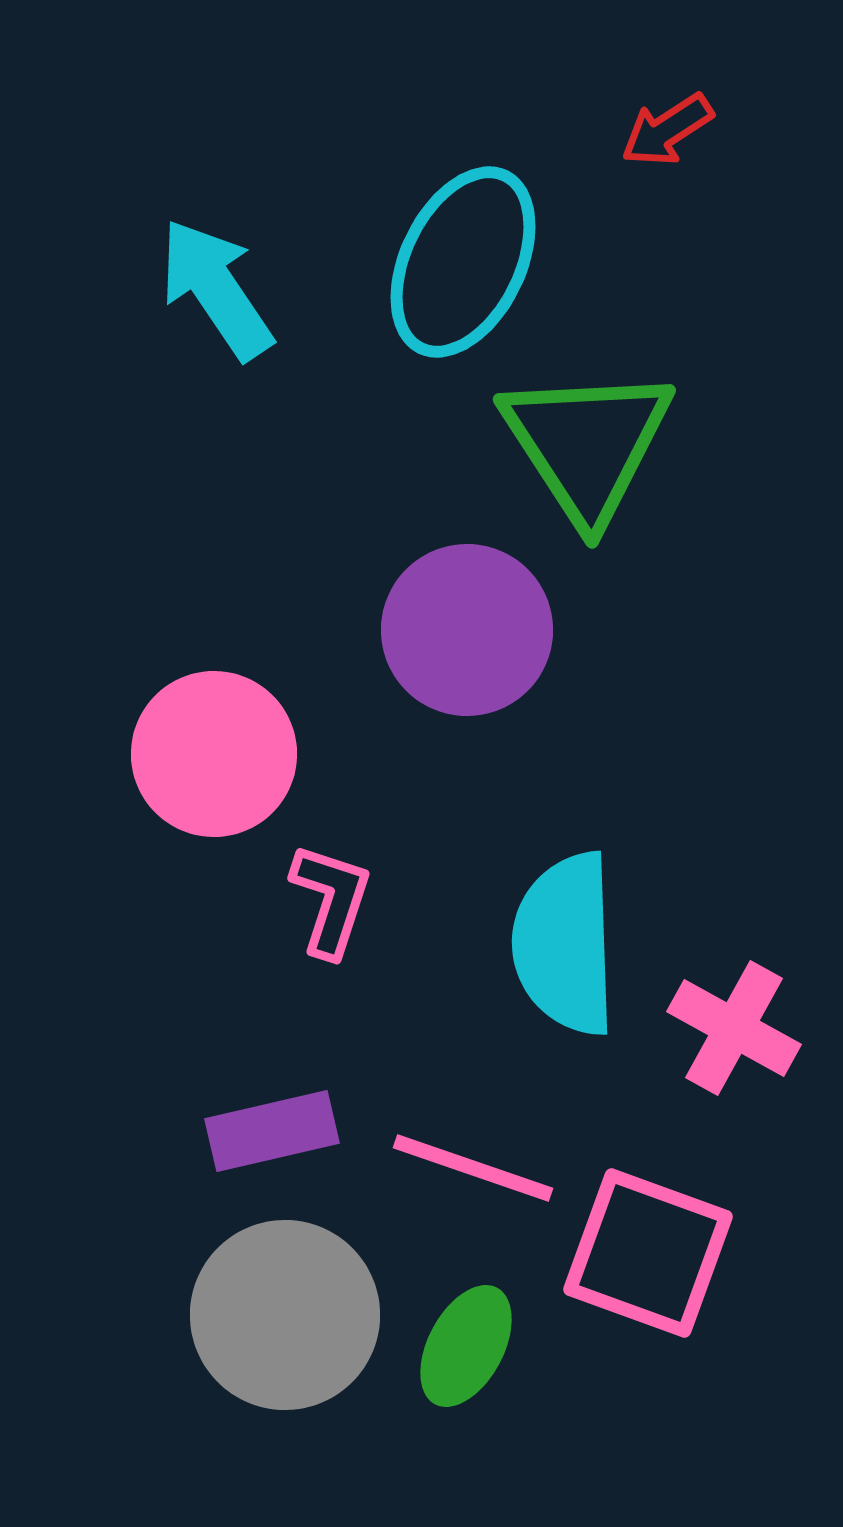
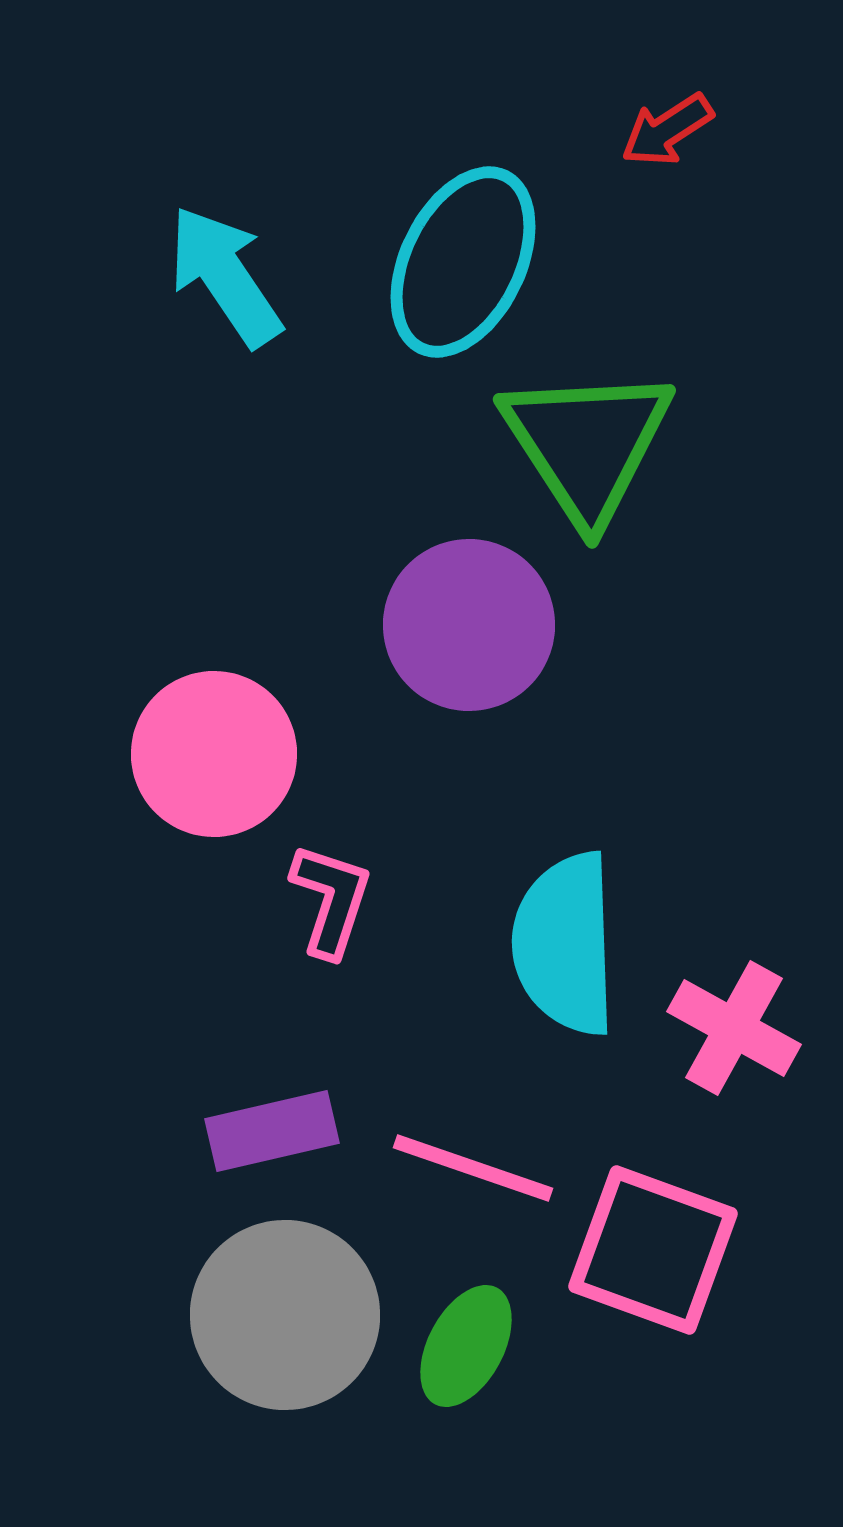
cyan arrow: moved 9 px right, 13 px up
purple circle: moved 2 px right, 5 px up
pink square: moved 5 px right, 3 px up
